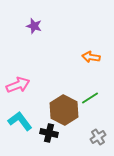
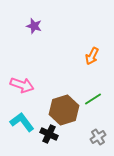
orange arrow: moved 1 px right, 1 px up; rotated 72 degrees counterclockwise
pink arrow: moved 4 px right; rotated 40 degrees clockwise
green line: moved 3 px right, 1 px down
brown hexagon: rotated 16 degrees clockwise
cyan L-shape: moved 2 px right, 1 px down
black cross: moved 1 px down; rotated 12 degrees clockwise
